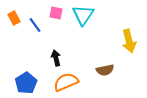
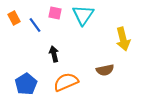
pink square: moved 1 px left
yellow arrow: moved 6 px left, 2 px up
black arrow: moved 2 px left, 4 px up
blue pentagon: moved 1 px down
